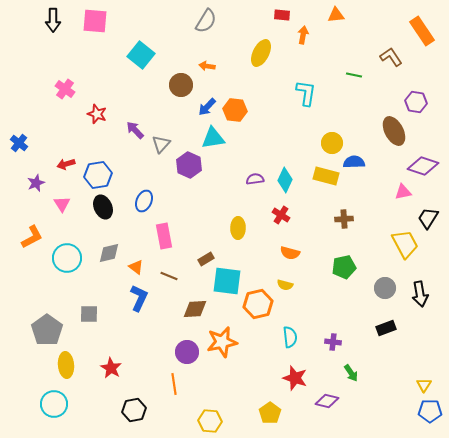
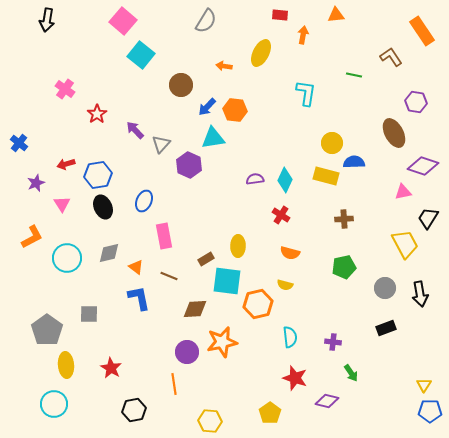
red rectangle at (282, 15): moved 2 px left
black arrow at (53, 20): moved 6 px left; rotated 10 degrees clockwise
pink square at (95, 21): moved 28 px right; rotated 36 degrees clockwise
orange arrow at (207, 66): moved 17 px right
red star at (97, 114): rotated 18 degrees clockwise
brown ellipse at (394, 131): moved 2 px down
yellow ellipse at (238, 228): moved 18 px down
blue L-shape at (139, 298): rotated 36 degrees counterclockwise
